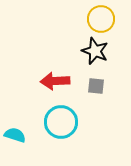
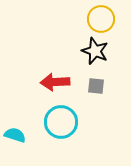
red arrow: moved 1 px down
